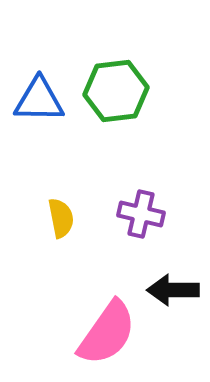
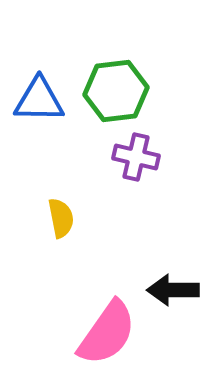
purple cross: moved 5 px left, 57 px up
